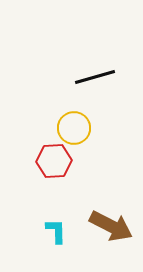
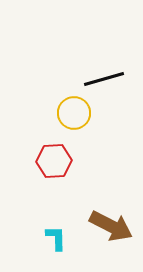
black line: moved 9 px right, 2 px down
yellow circle: moved 15 px up
cyan L-shape: moved 7 px down
